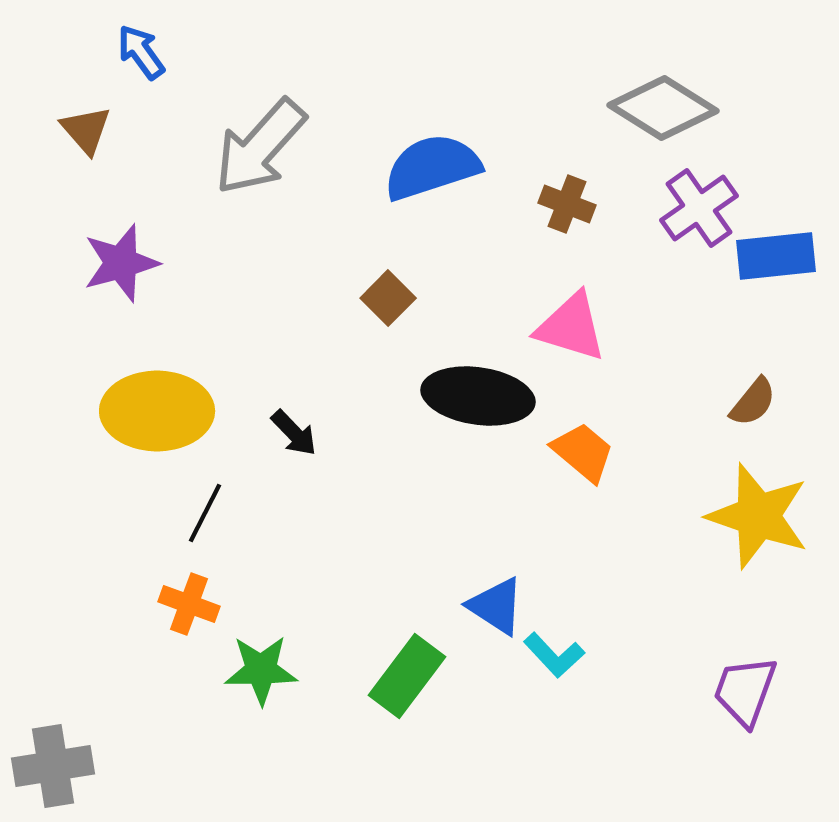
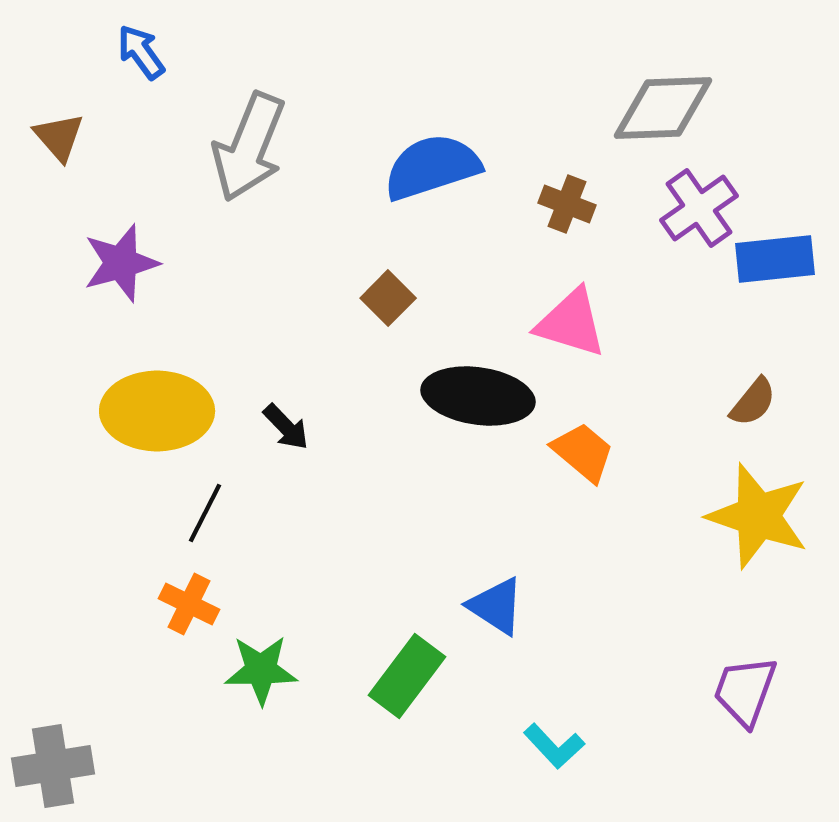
gray diamond: rotated 34 degrees counterclockwise
brown triangle: moved 27 px left, 7 px down
gray arrow: moved 11 px left; rotated 20 degrees counterclockwise
blue rectangle: moved 1 px left, 3 px down
pink triangle: moved 4 px up
black arrow: moved 8 px left, 6 px up
orange cross: rotated 6 degrees clockwise
cyan L-shape: moved 91 px down
